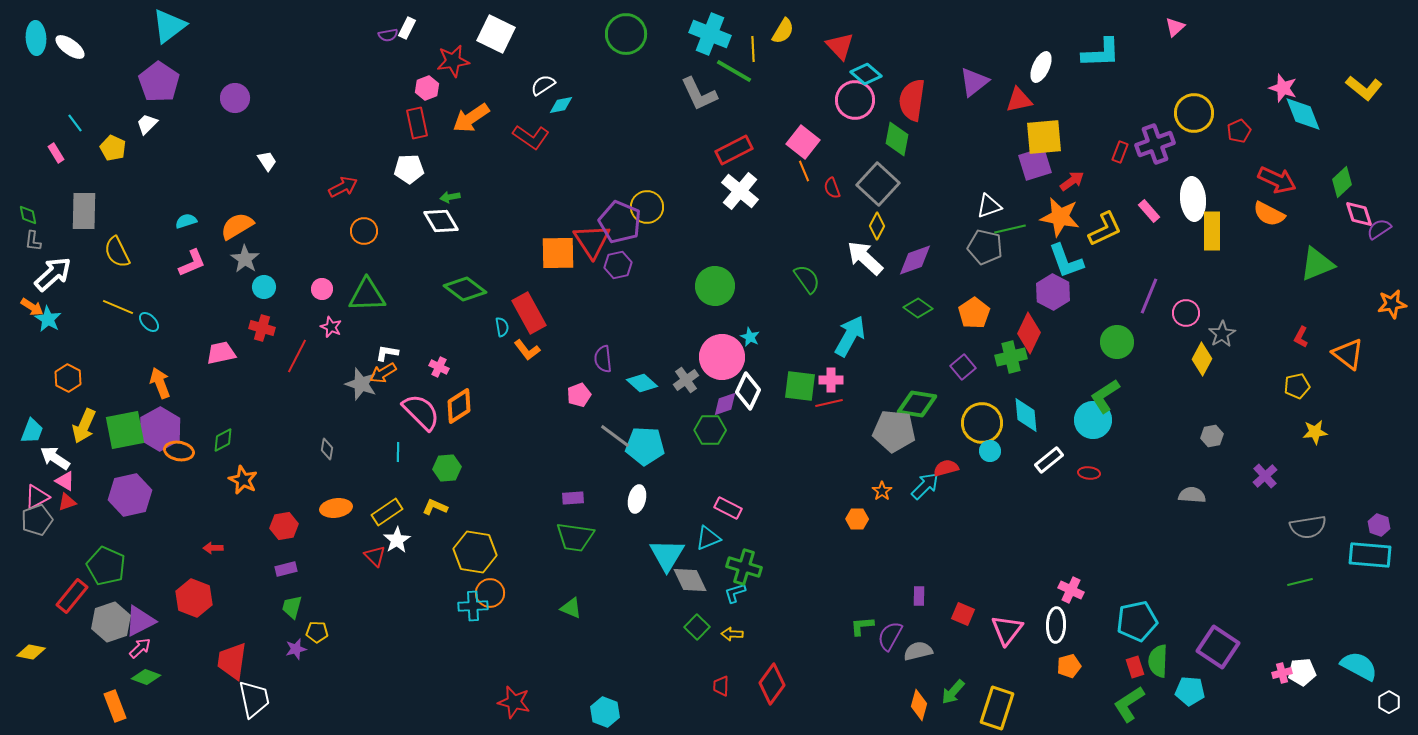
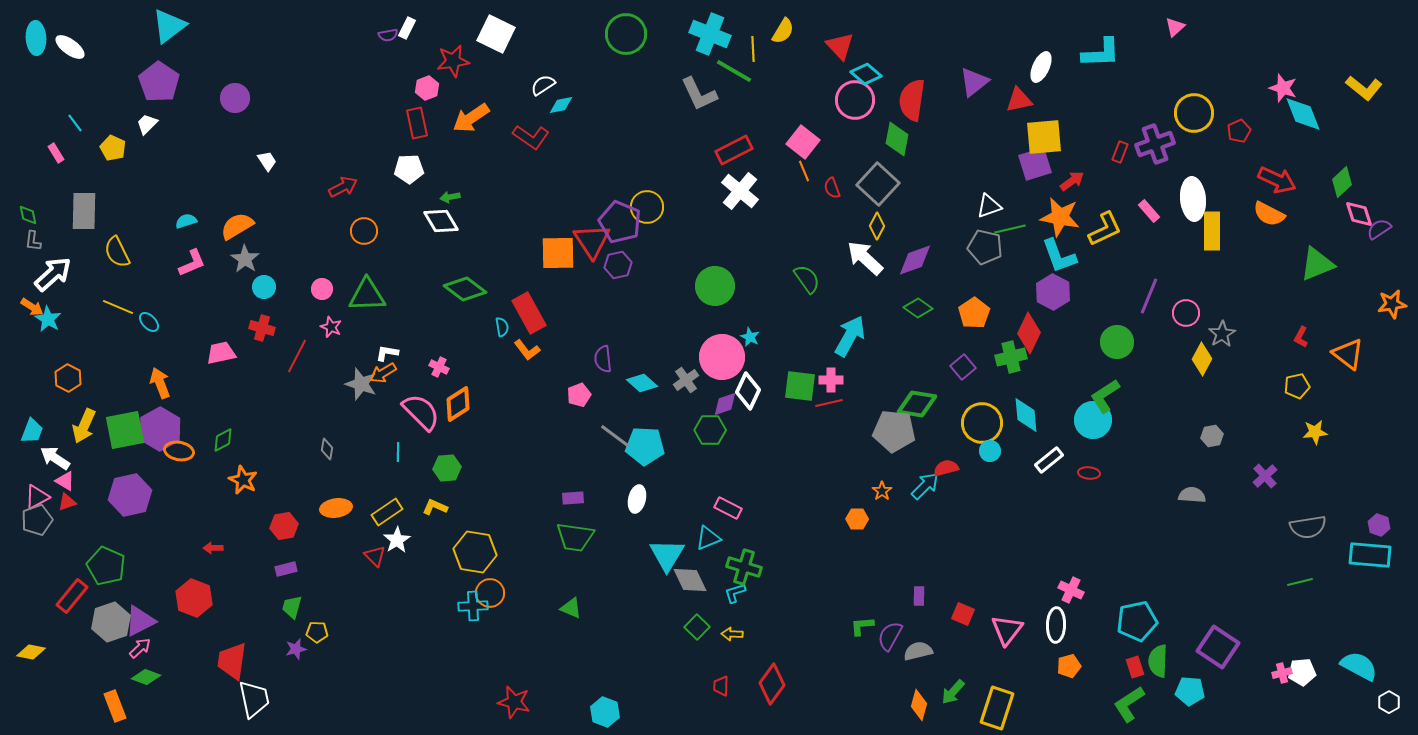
cyan L-shape at (1066, 261): moved 7 px left, 5 px up
orange diamond at (459, 406): moved 1 px left, 2 px up
